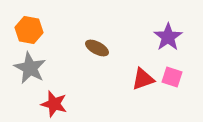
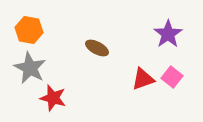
purple star: moved 3 px up
pink square: rotated 20 degrees clockwise
red star: moved 1 px left, 6 px up
